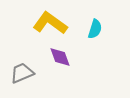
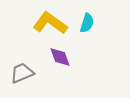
cyan semicircle: moved 8 px left, 6 px up
